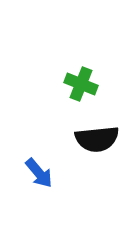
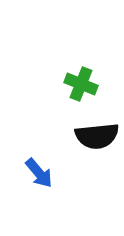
black semicircle: moved 3 px up
